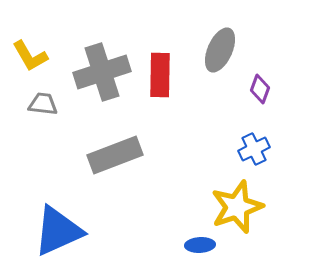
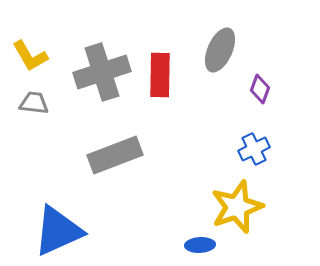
gray trapezoid: moved 9 px left, 1 px up
